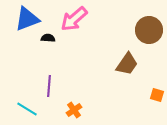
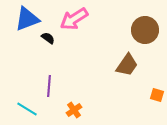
pink arrow: rotated 8 degrees clockwise
brown circle: moved 4 px left
black semicircle: rotated 32 degrees clockwise
brown trapezoid: moved 1 px down
